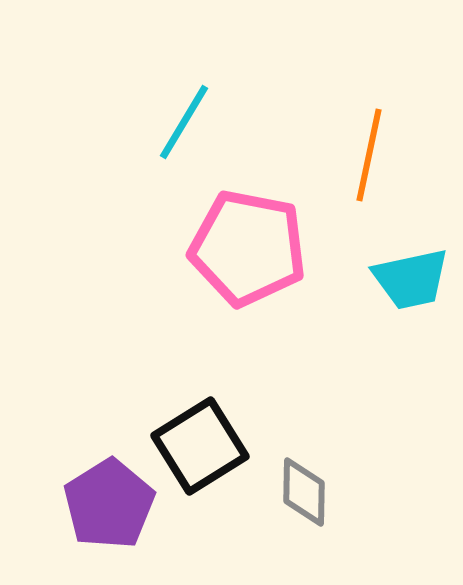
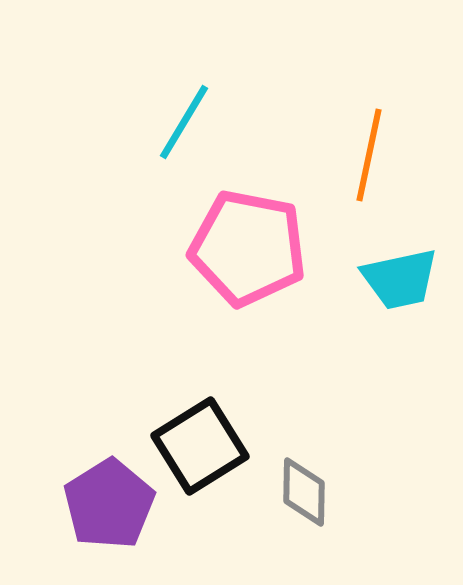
cyan trapezoid: moved 11 px left
